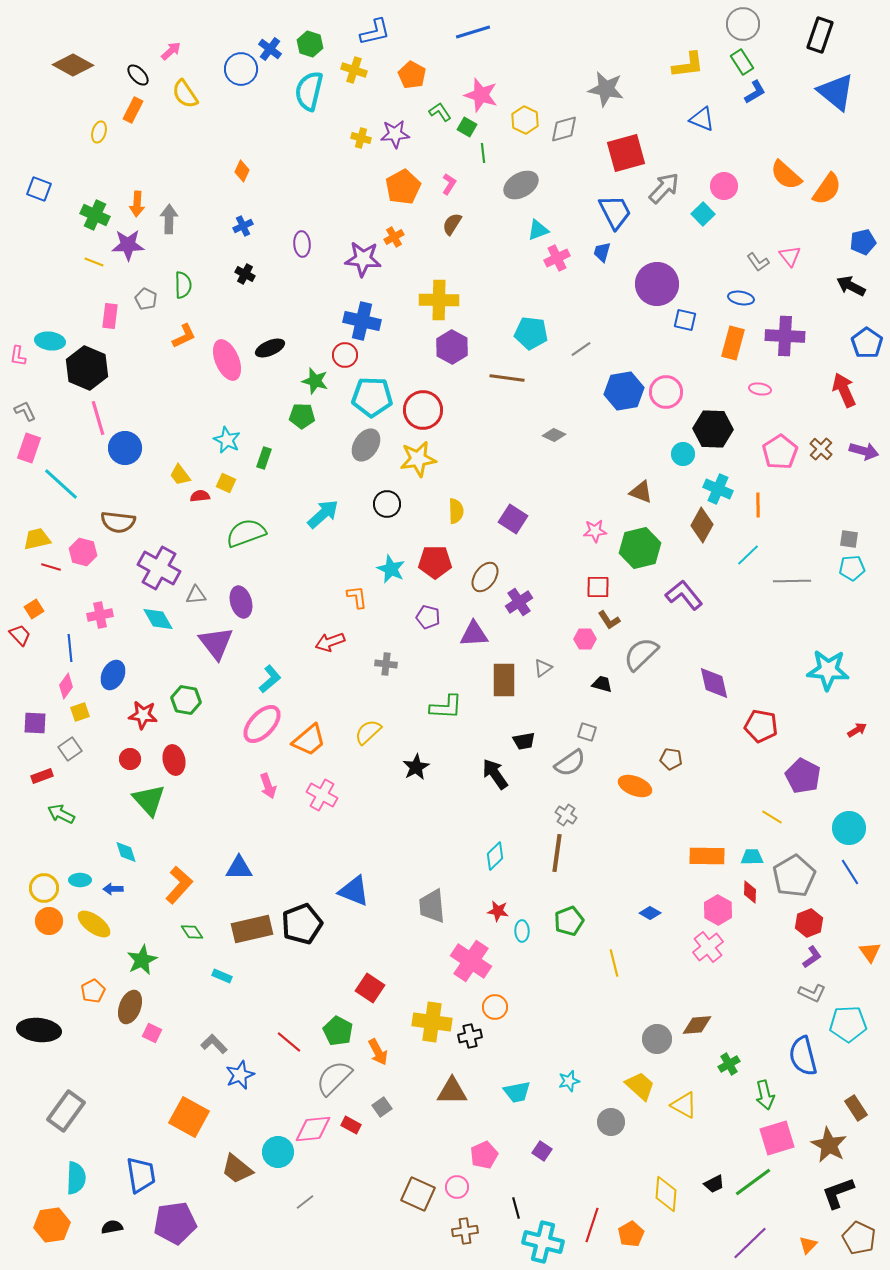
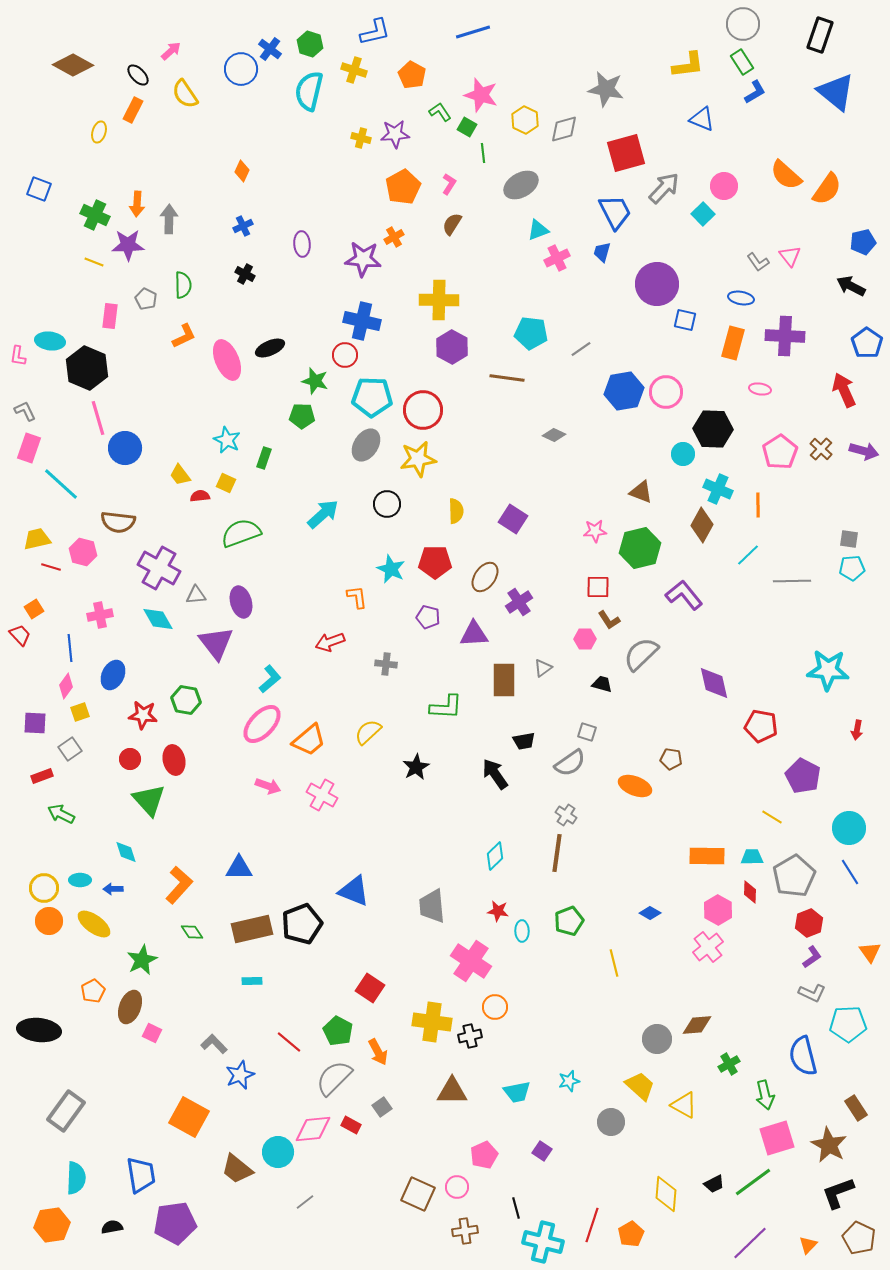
green semicircle at (246, 533): moved 5 px left
red arrow at (857, 730): rotated 132 degrees clockwise
pink arrow at (268, 786): rotated 50 degrees counterclockwise
cyan rectangle at (222, 976): moved 30 px right, 5 px down; rotated 24 degrees counterclockwise
